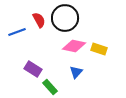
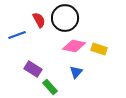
blue line: moved 3 px down
